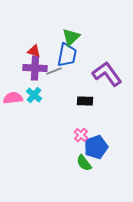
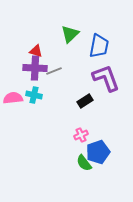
green triangle: moved 1 px left, 3 px up
red triangle: moved 2 px right
blue trapezoid: moved 32 px right, 9 px up
purple L-shape: moved 1 px left, 4 px down; rotated 16 degrees clockwise
cyan cross: rotated 28 degrees counterclockwise
black rectangle: rotated 35 degrees counterclockwise
pink cross: rotated 24 degrees clockwise
blue pentagon: moved 2 px right, 5 px down
